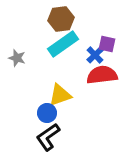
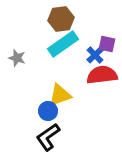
blue circle: moved 1 px right, 2 px up
